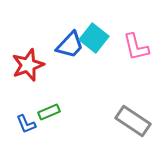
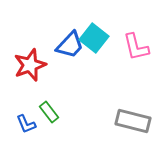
red star: moved 2 px right
green rectangle: rotated 75 degrees clockwise
gray rectangle: rotated 20 degrees counterclockwise
